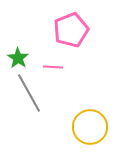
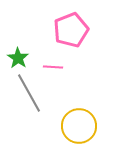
yellow circle: moved 11 px left, 1 px up
